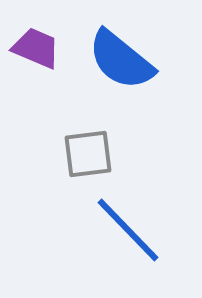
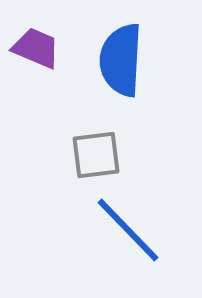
blue semicircle: rotated 54 degrees clockwise
gray square: moved 8 px right, 1 px down
